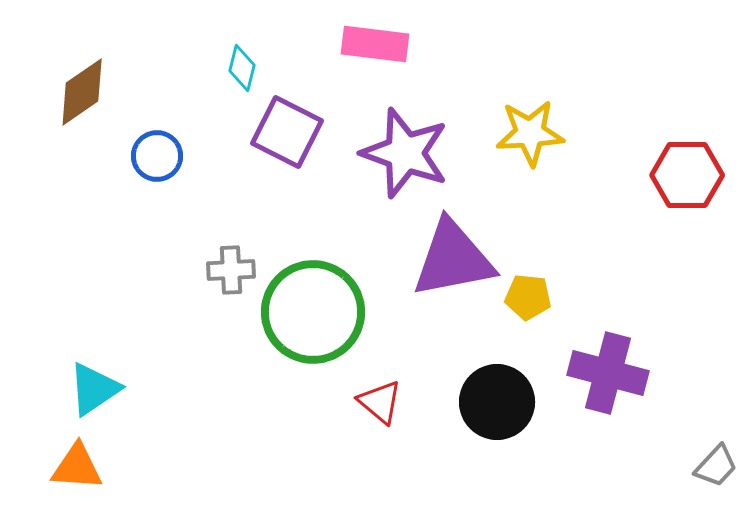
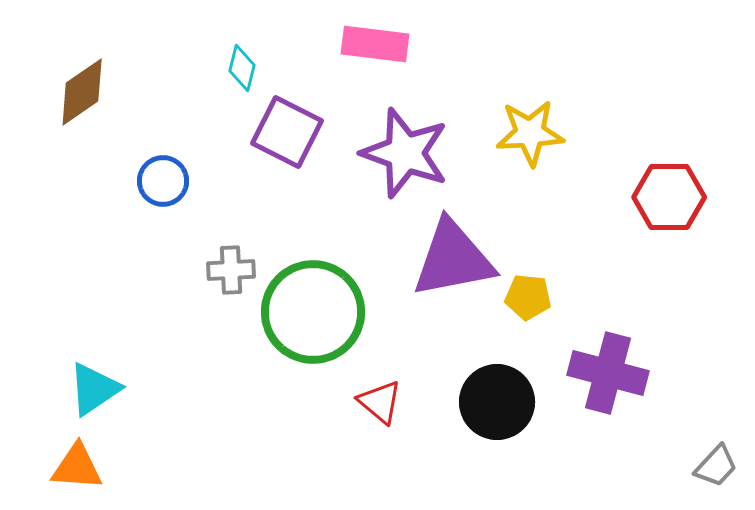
blue circle: moved 6 px right, 25 px down
red hexagon: moved 18 px left, 22 px down
